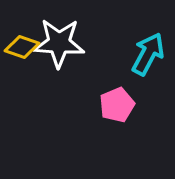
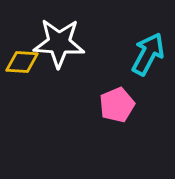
yellow diamond: moved 15 px down; rotated 16 degrees counterclockwise
